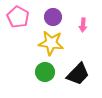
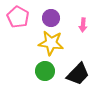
purple circle: moved 2 px left, 1 px down
green circle: moved 1 px up
